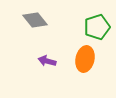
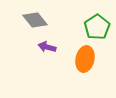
green pentagon: rotated 15 degrees counterclockwise
purple arrow: moved 14 px up
